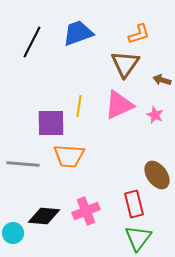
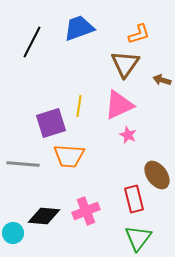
blue trapezoid: moved 1 px right, 5 px up
pink star: moved 27 px left, 20 px down
purple square: rotated 16 degrees counterclockwise
red rectangle: moved 5 px up
